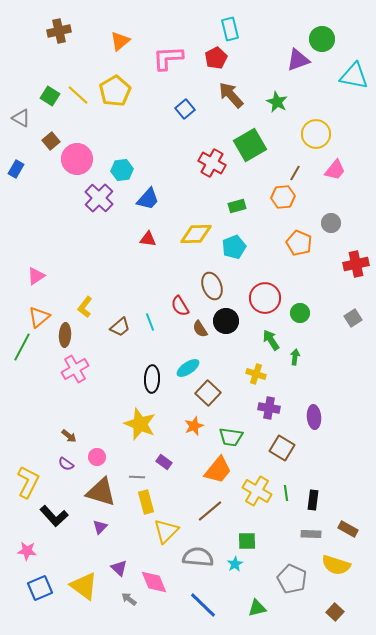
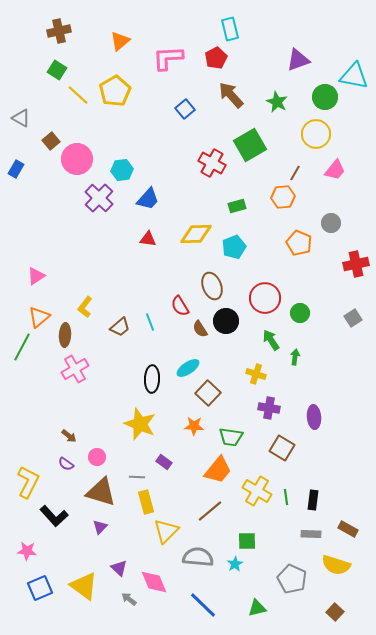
green circle at (322, 39): moved 3 px right, 58 px down
green square at (50, 96): moved 7 px right, 26 px up
orange star at (194, 426): rotated 24 degrees clockwise
green line at (286, 493): moved 4 px down
